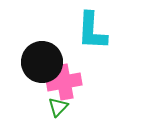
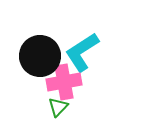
cyan L-shape: moved 10 px left, 21 px down; rotated 54 degrees clockwise
black circle: moved 2 px left, 6 px up
